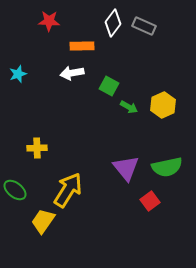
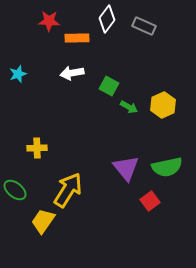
white diamond: moved 6 px left, 4 px up
orange rectangle: moved 5 px left, 8 px up
